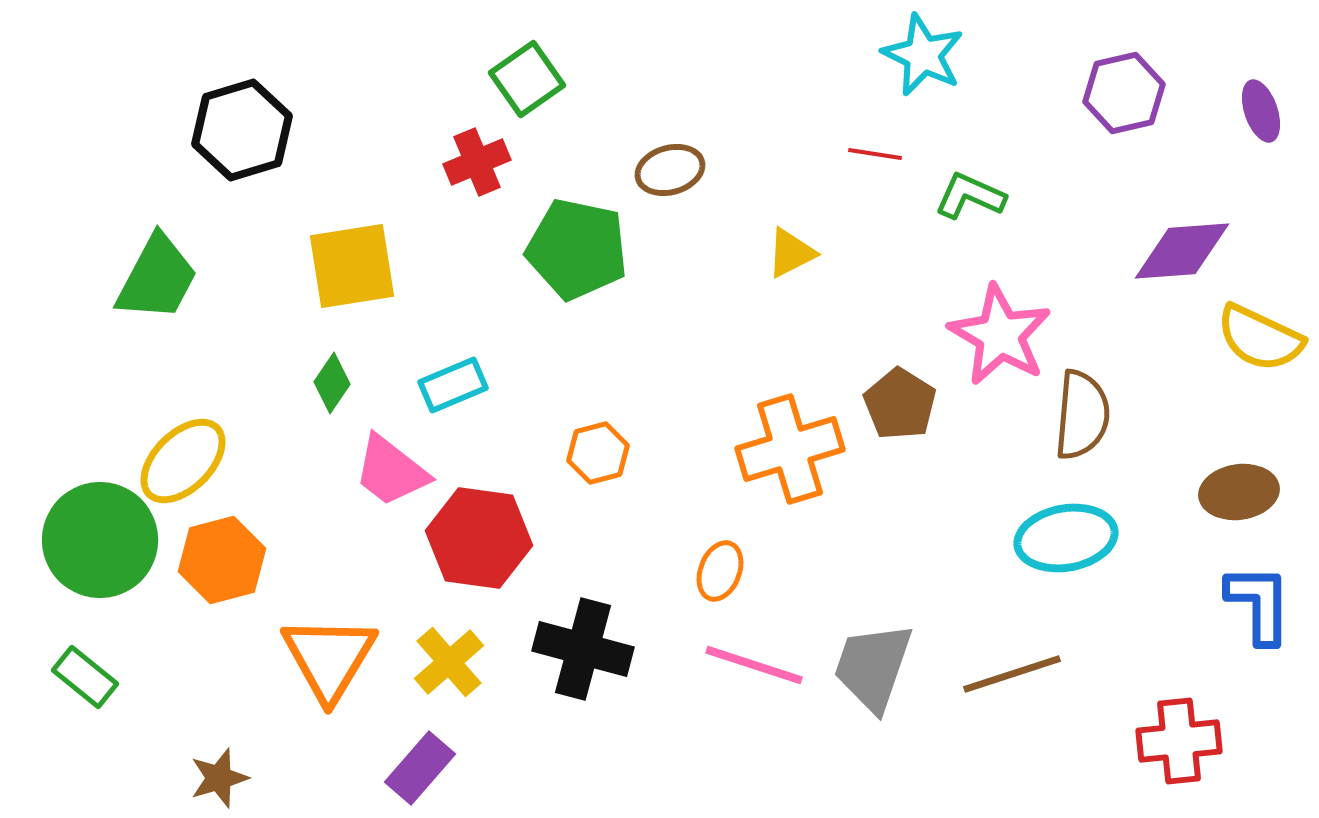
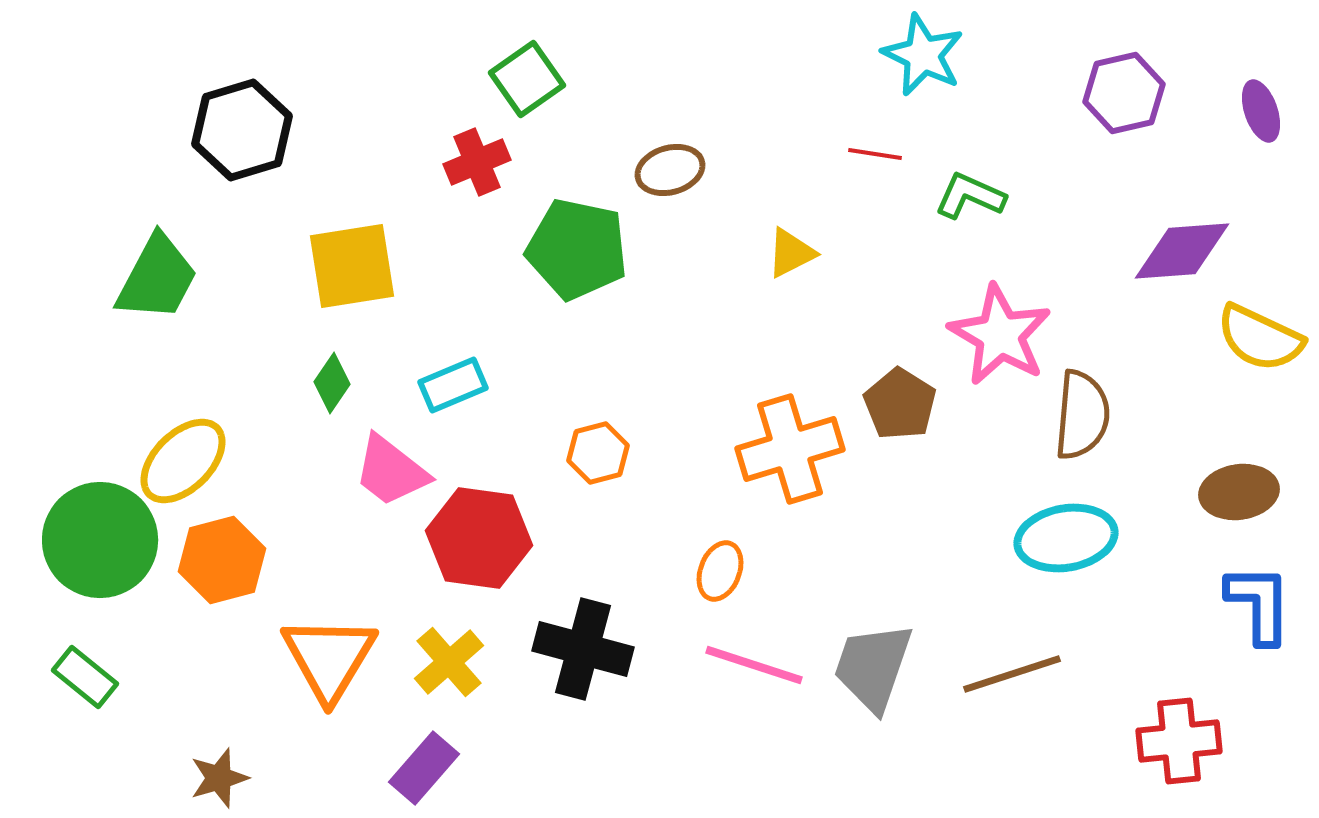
purple rectangle at (420, 768): moved 4 px right
